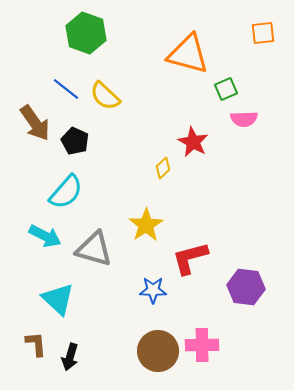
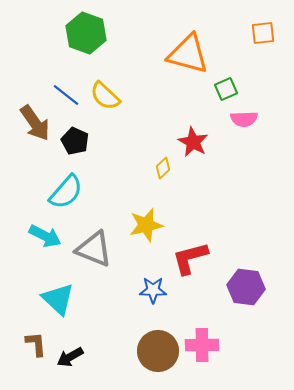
blue line: moved 6 px down
yellow star: rotated 20 degrees clockwise
gray triangle: rotated 6 degrees clockwise
black arrow: rotated 44 degrees clockwise
